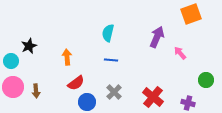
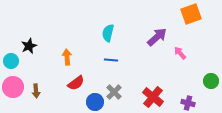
purple arrow: rotated 25 degrees clockwise
green circle: moved 5 px right, 1 px down
blue circle: moved 8 px right
